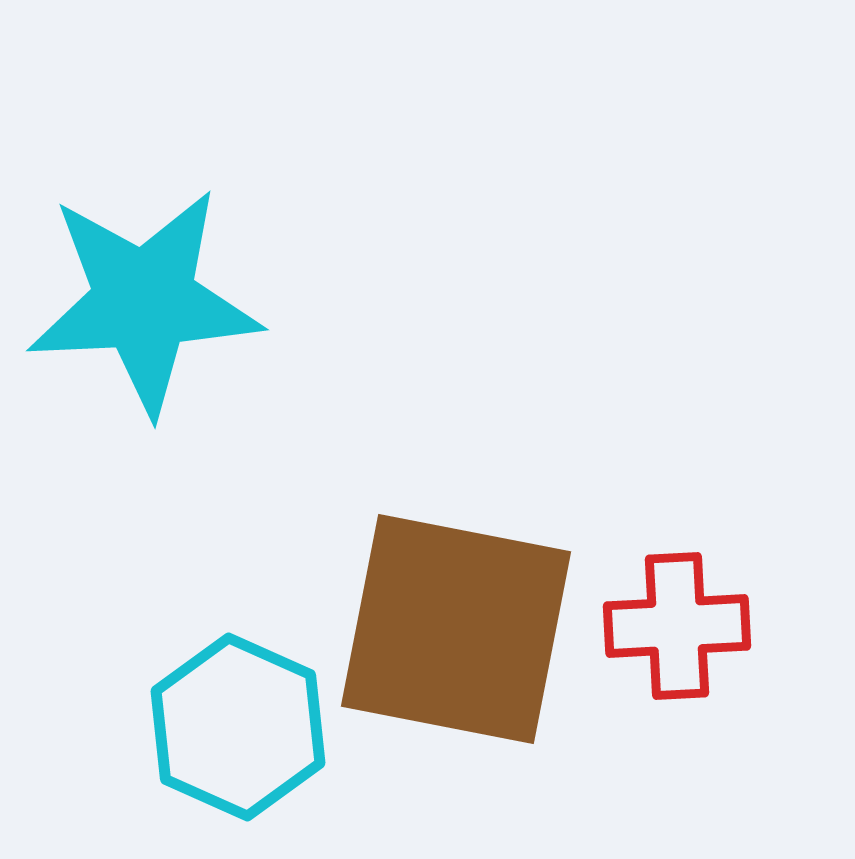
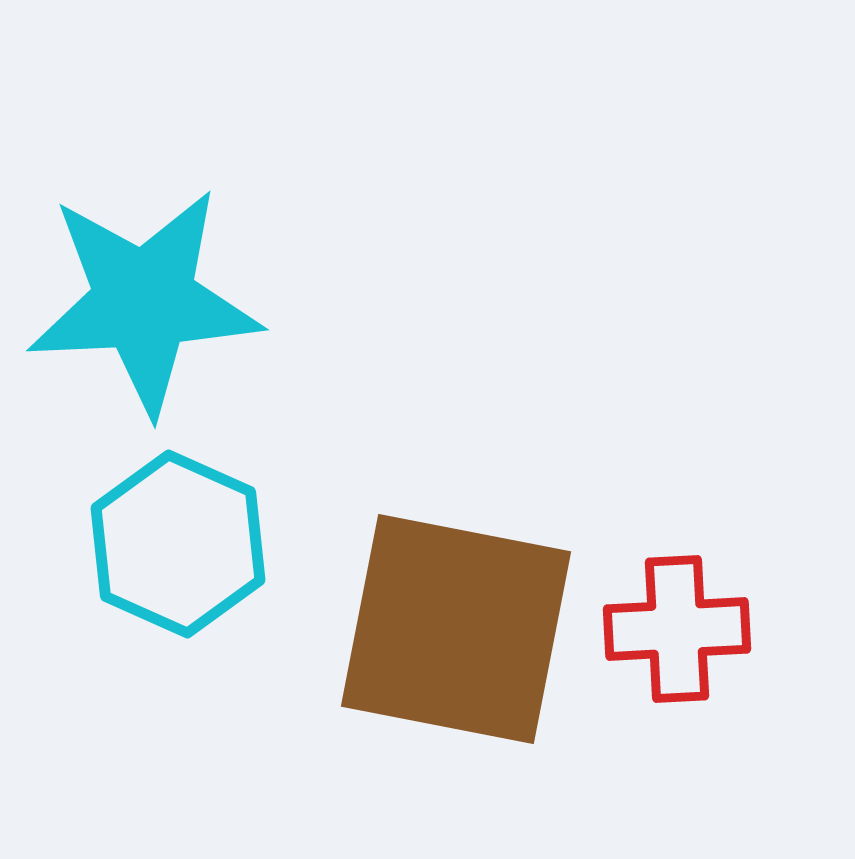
red cross: moved 3 px down
cyan hexagon: moved 60 px left, 183 px up
